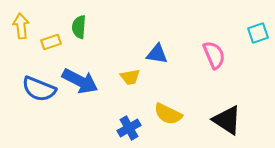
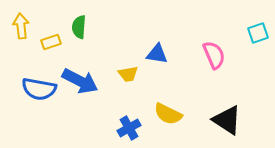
yellow trapezoid: moved 2 px left, 3 px up
blue semicircle: rotated 12 degrees counterclockwise
